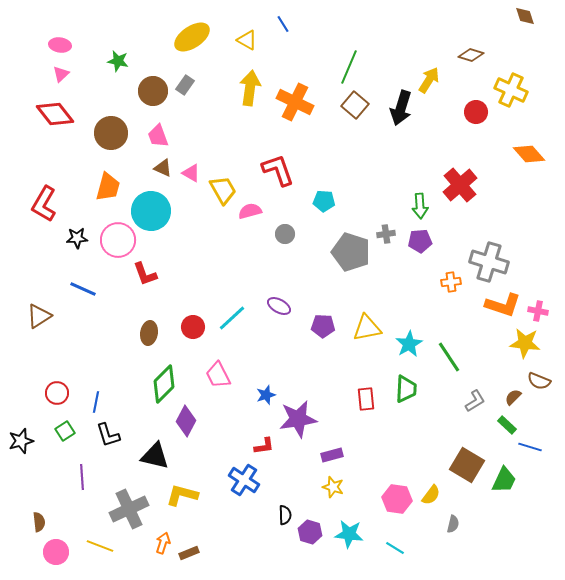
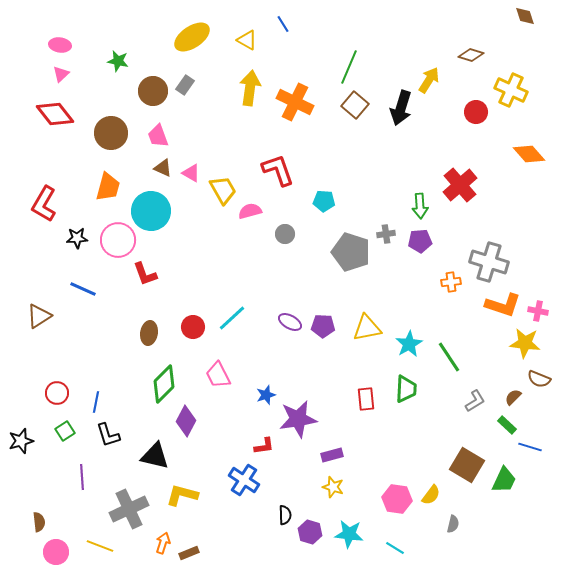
purple ellipse at (279, 306): moved 11 px right, 16 px down
brown semicircle at (539, 381): moved 2 px up
